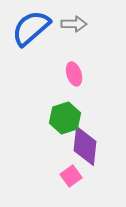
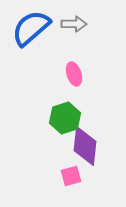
pink square: rotated 20 degrees clockwise
